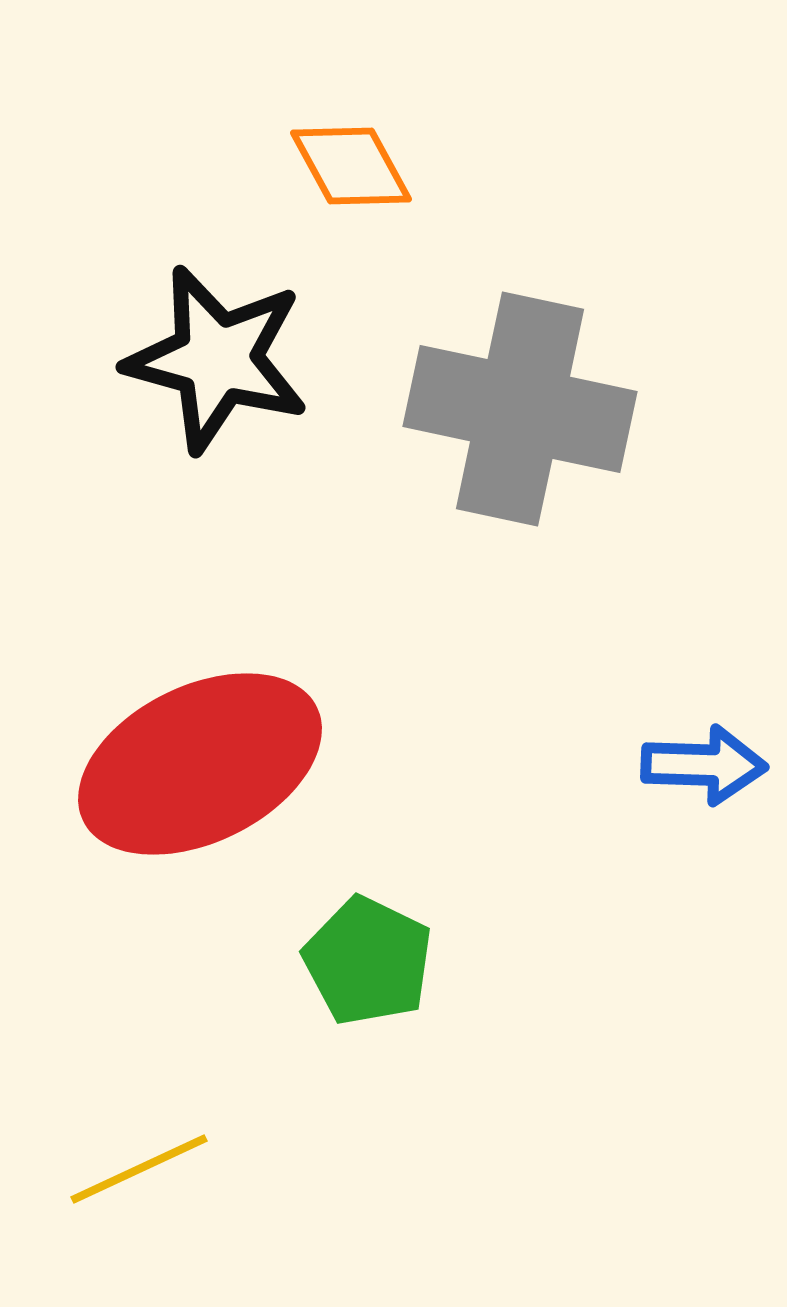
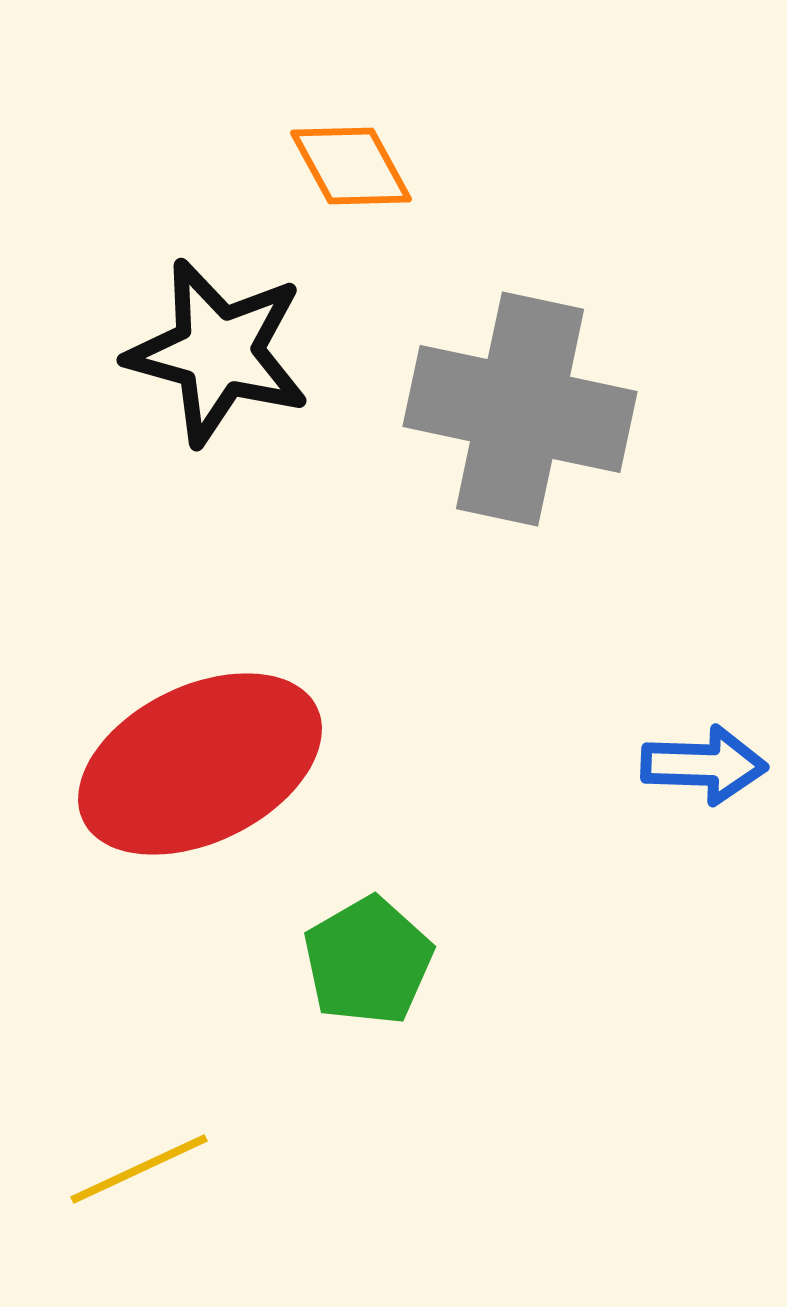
black star: moved 1 px right, 7 px up
green pentagon: rotated 16 degrees clockwise
